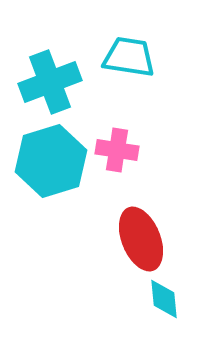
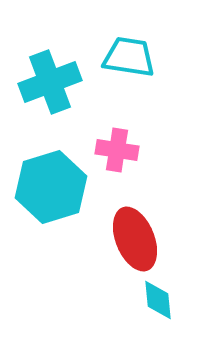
cyan hexagon: moved 26 px down
red ellipse: moved 6 px left
cyan diamond: moved 6 px left, 1 px down
